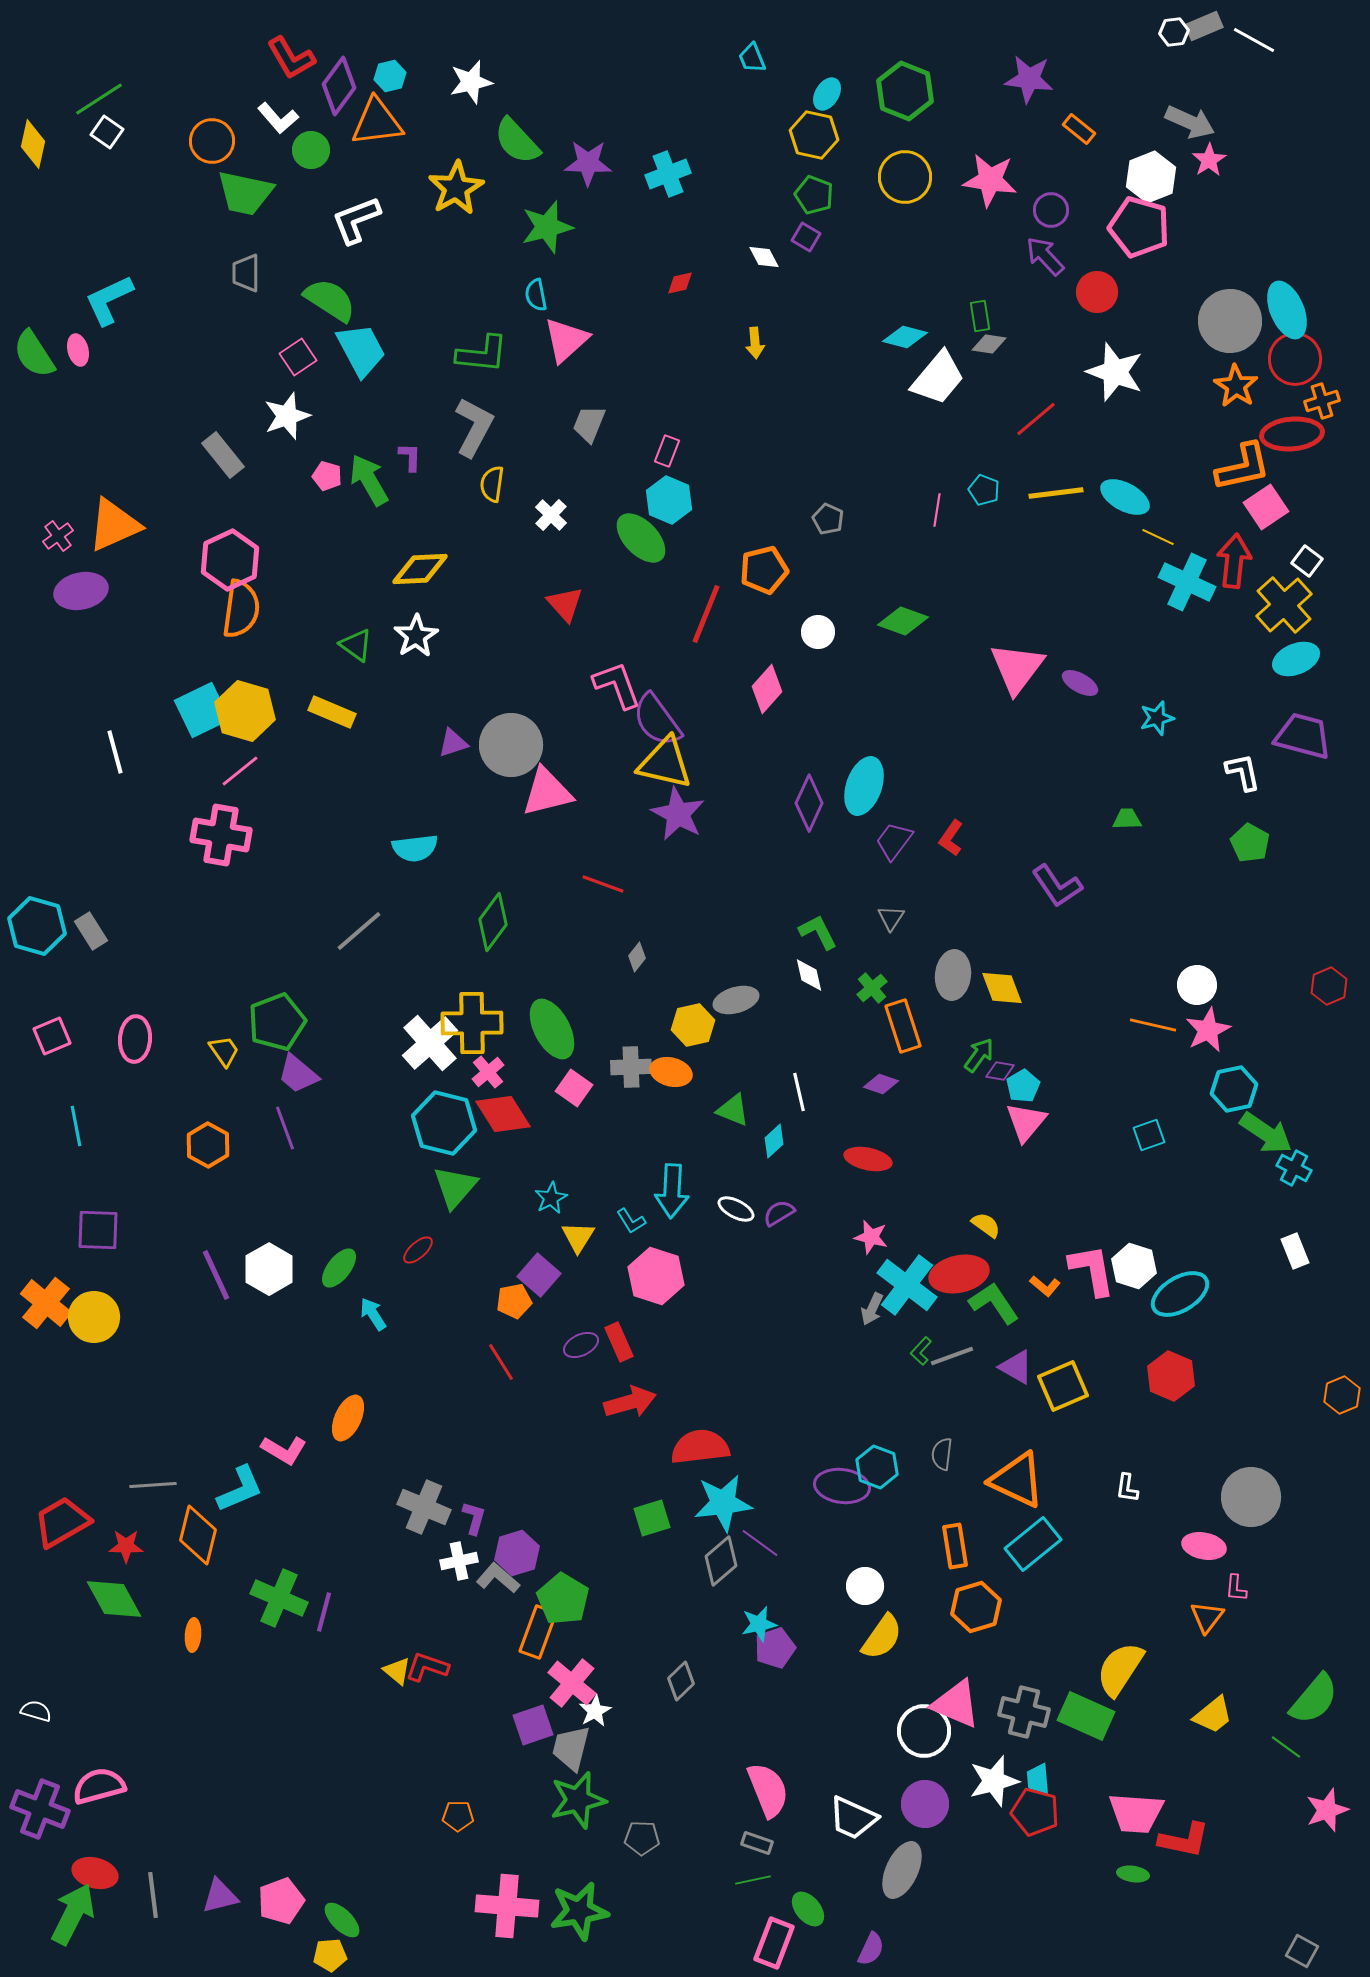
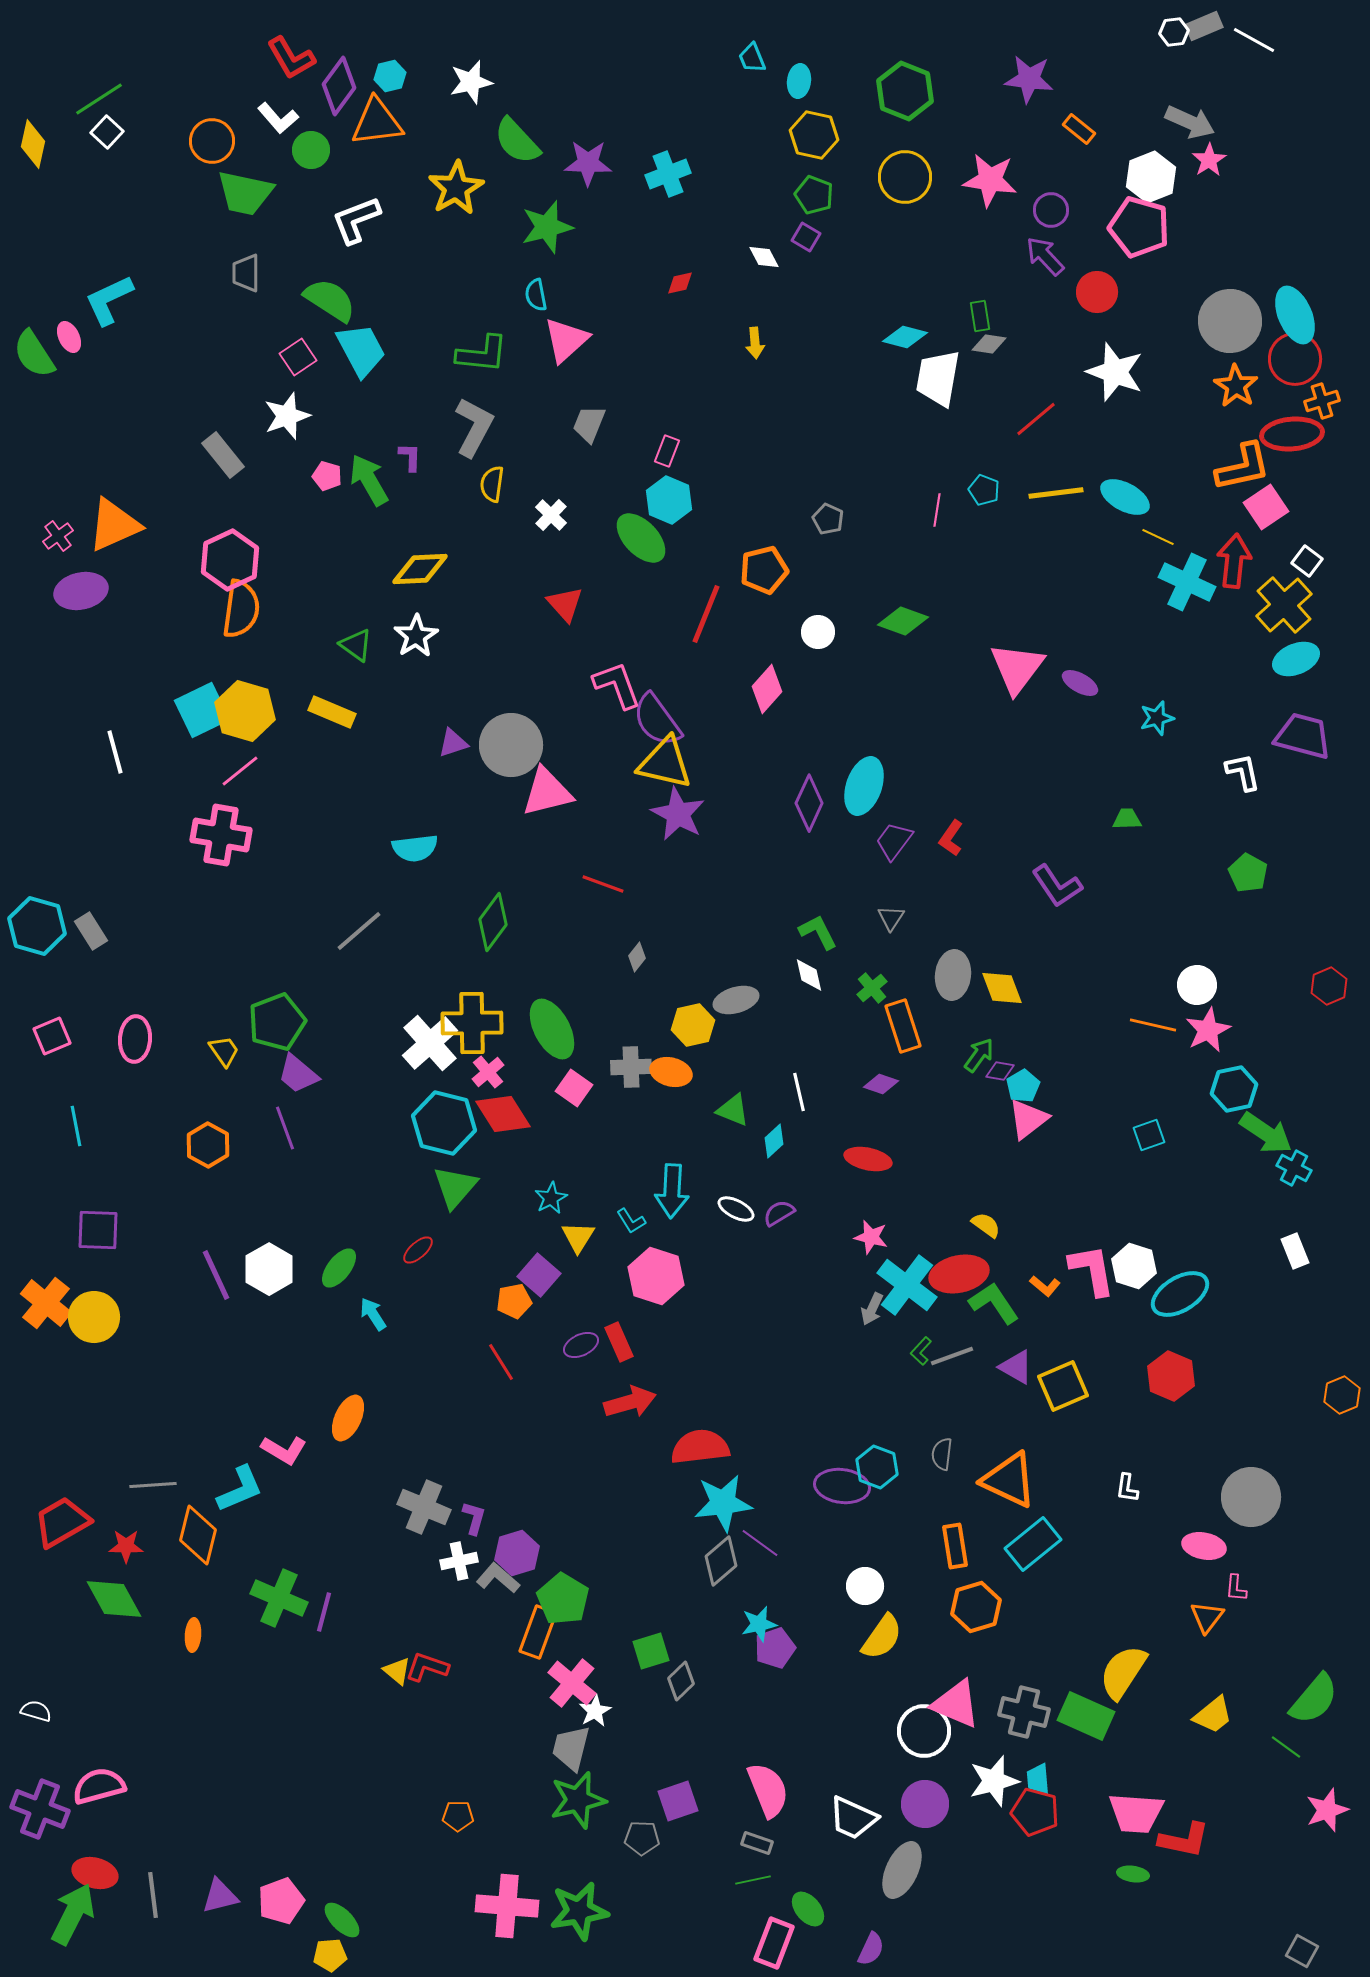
cyan ellipse at (827, 94): moved 28 px left, 13 px up; rotated 24 degrees counterclockwise
white square at (107, 132): rotated 8 degrees clockwise
cyan ellipse at (1287, 310): moved 8 px right, 5 px down
pink ellipse at (78, 350): moved 9 px left, 13 px up; rotated 12 degrees counterclockwise
white trapezoid at (938, 378): rotated 150 degrees clockwise
green pentagon at (1250, 843): moved 2 px left, 30 px down
pink triangle at (1026, 1122): moved 2 px right, 3 px up; rotated 12 degrees clockwise
orange triangle at (1017, 1480): moved 8 px left
green square at (652, 1518): moved 1 px left, 133 px down
yellow semicircle at (1120, 1669): moved 3 px right, 3 px down
purple square at (533, 1725): moved 145 px right, 76 px down
